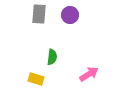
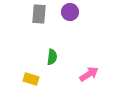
purple circle: moved 3 px up
yellow rectangle: moved 5 px left
